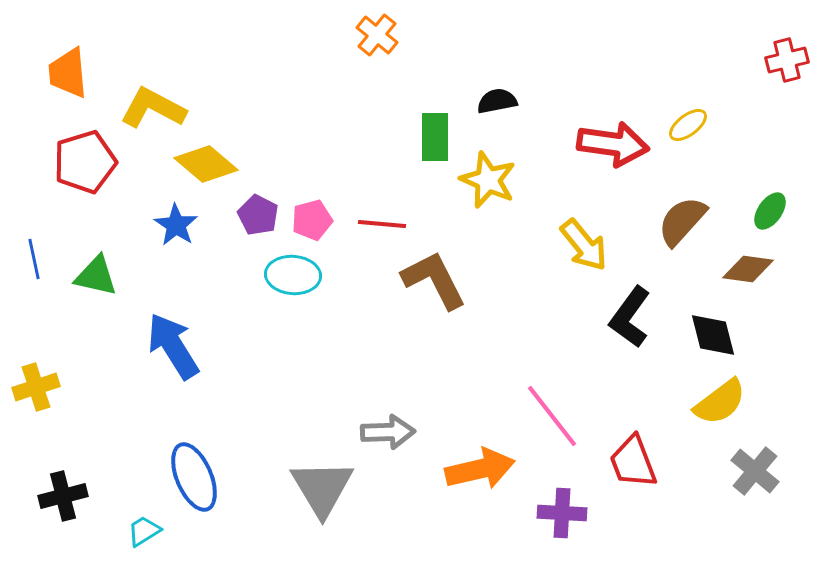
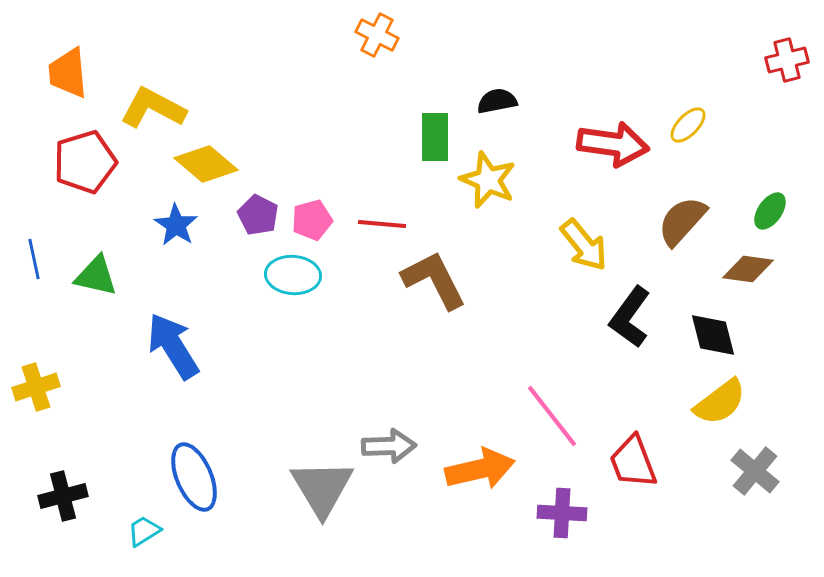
orange cross: rotated 12 degrees counterclockwise
yellow ellipse: rotated 9 degrees counterclockwise
gray arrow: moved 1 px right, 14 px down
